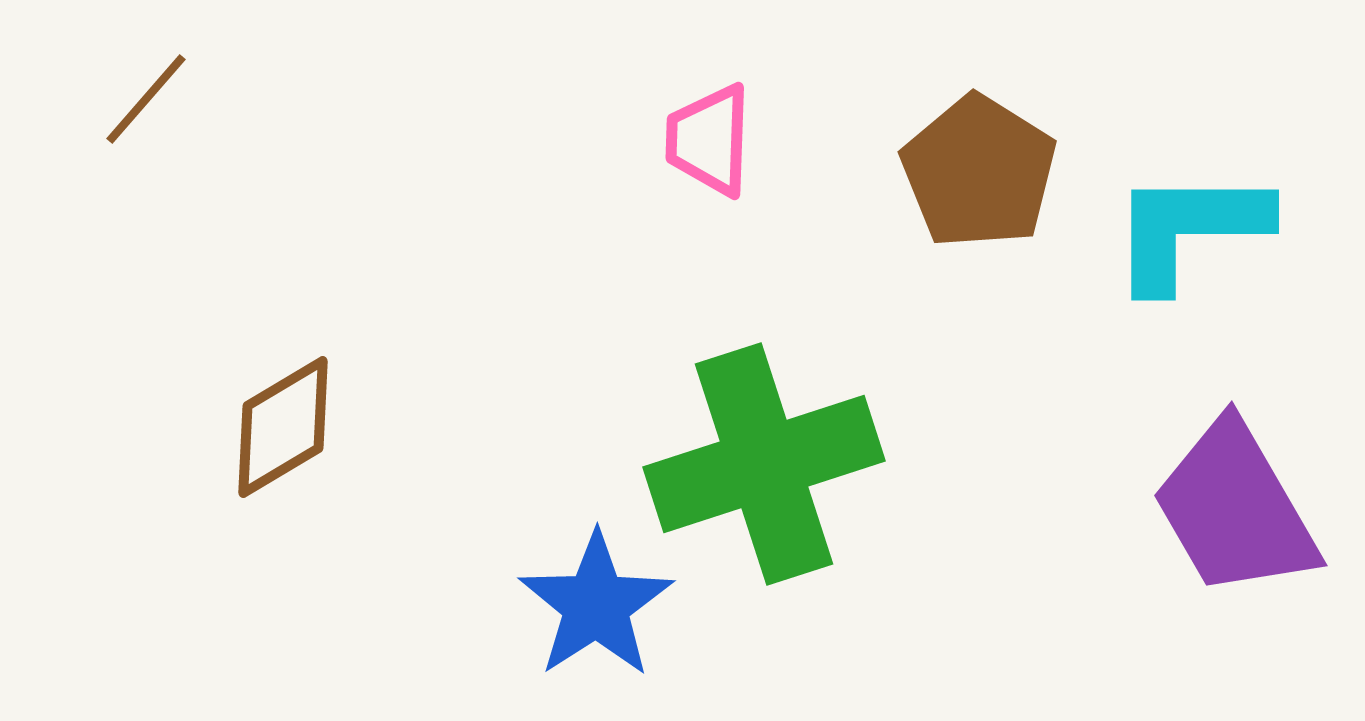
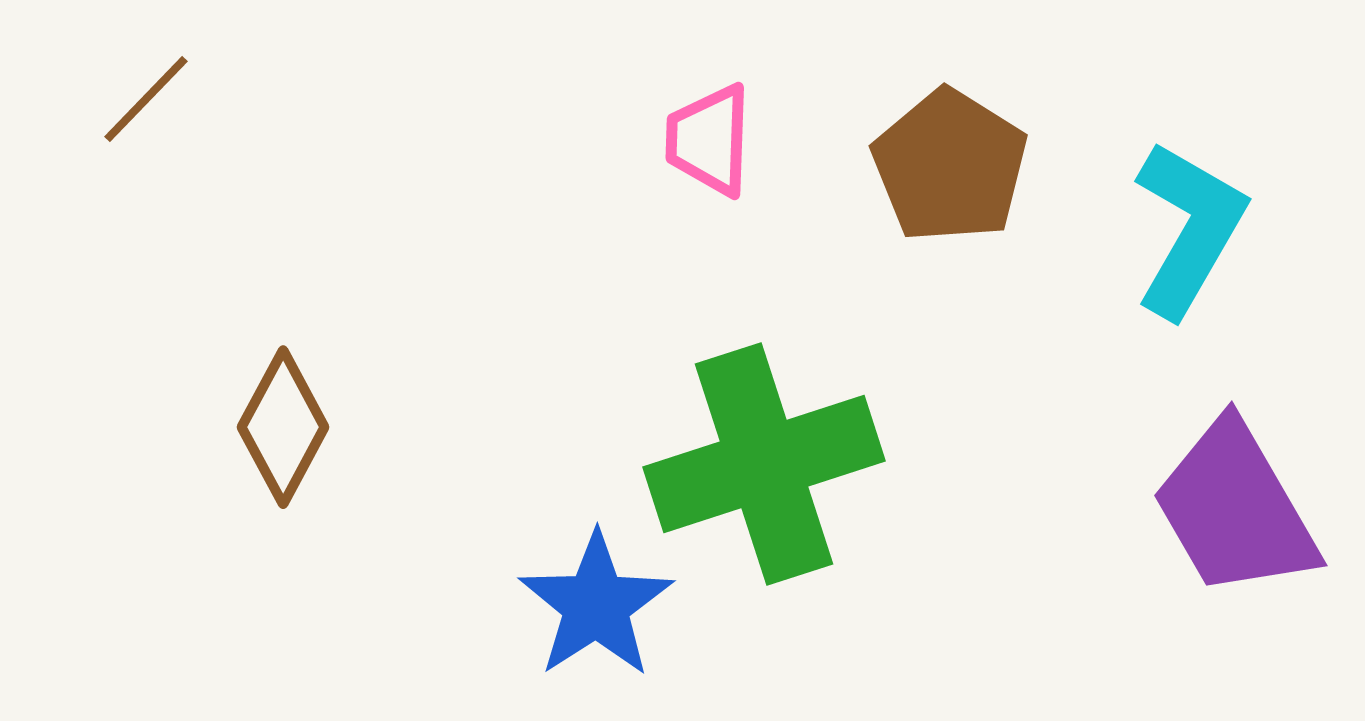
brown line: rotated 3 degrees clockwise
brown pentagon: moved 29 px left, 6 px up
cyan L-shape: rotated 120 degrees clockwise
brown diamond: rotated 31 degrees counterclockwise
